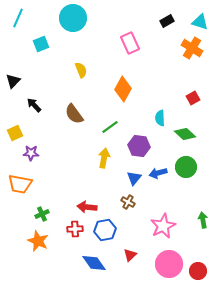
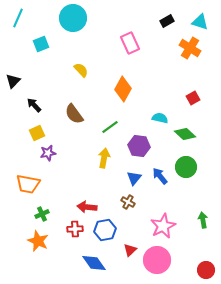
orange cross: moved 2 px left
yellow semicircle: rotated 21 degrees counterclockwise
cyan semicircle: rotated 105 degrees clockwise
yellow square: moved 22 px right
purple star: moved 17 px right; rotated 14 degrees counterclockwise
blue arrow: moved 2 px right, 3 px down; rotated 66 degrees clockwise
orange trapezoid: moved 8 px right
red triangle: moved 5 px up
pink circle: moved 12 px left, 4 px up
red circle: moved 8 px right, 1 px up
